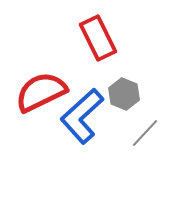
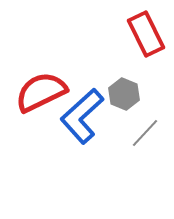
red rectangle: moved 48 px right, 4 px up
